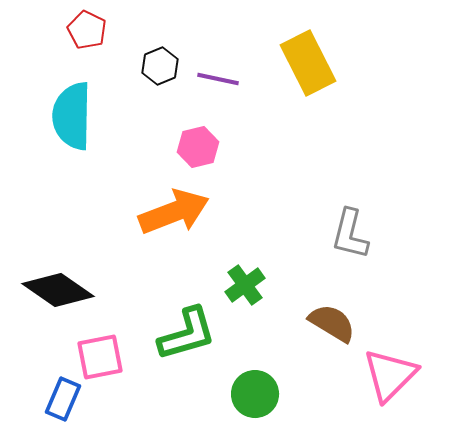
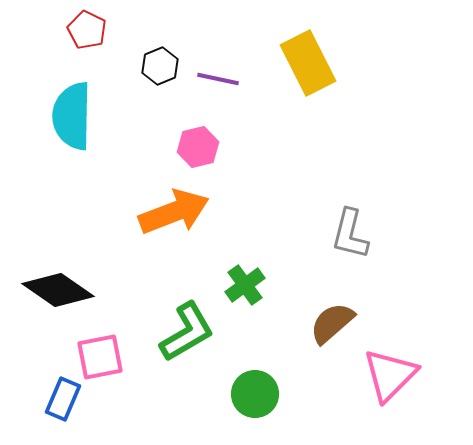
brown semicircle: rotated 72 degrees counterclockwise
green L-shape: moved 2 px up; rotated 14 degrees counterclockwise
